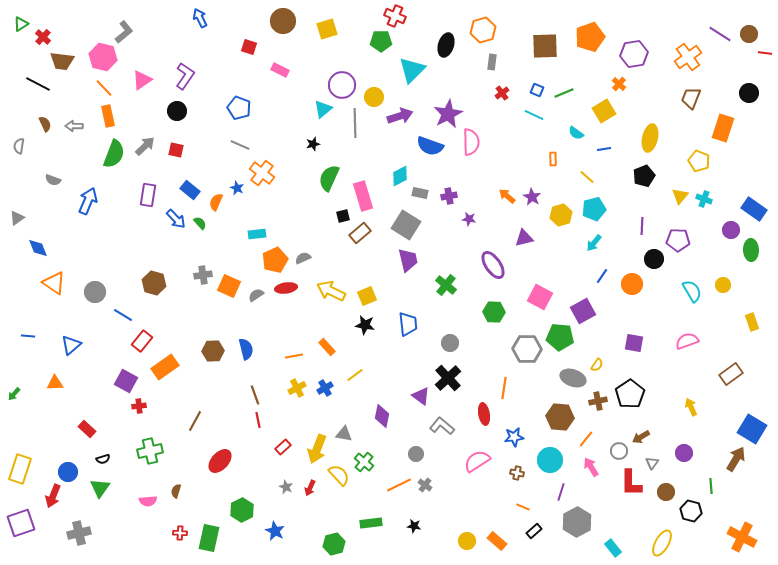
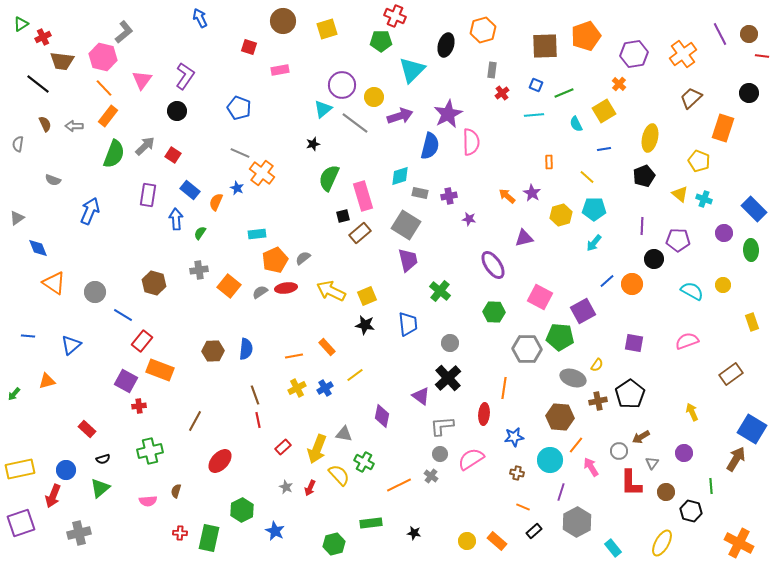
purple line at (720, 34): rotated 30 degrees clockwise
red cross at (43, 37): rotated 21 degrees clockwise
orange pentagon at (590, 37): moved 4 px left, 1 px up
red line at (765, 53): moved 3 px left, 3 px down
orange cross at (688, 57): moved 5 px left, 3 px up
gray rectangle at (492, 62): moved 8 px down
pink rectangle at (280, 70): rotated 36 degrees counterclockwise
pink triangle at (142, 80): rotated 20 degrees counterclockwise
black line at (38, 84): rotated 10 degrees clockwise
blue square at (537, 90): moved 1 px left, 5 px up
brown trapezoid at (691, 98): rotated 25 degrees clockwise
cyan line at (534, 115): rotated 30 degrees counterclockwise
orange rectangle at (108, 116): rotated 50 degrees clockwise
gray line at (355, 123): rotated 52 degrees counterclockwise
cyan semicircle at (576, 133): moved 9 px up; rotated 28 degrees clockwise
gray line at (240, 145): moved 8 px down
gray semicircle at (19, 146): moved 1 px left, 2 px up
blue semicircle at (430, 146): rotated 96 degrees counterclockwise
red square at (176, 150): moved 3 px left, 5 px down; rotated 21 degrees clockwise
orange rectangle at (553, 159): moved 4 px left, 3 px down
cyan diamond at (400, 176): rotated 10 degrees clockwise
yellow triangle at (680, 196): moved 2 px up; rotated 30 degrees counterclockwise
purple star at (532, 197): moved 4 px up
blue arrow at (88, 201): moved 2 px right, 10 px down
cyan pentagon at (594, 209): rotated 15 degrees clockwise
blue rectangle at (754, 209): rotated 10 degrees clockwise
blue arrow at (176, 219): rotated 140 degrees counterclockwise
green semicircle at (200, 223): moved 10 px down; rotated 104 degrees counterclockwise
purple circle at (731, 230): moved 7 px left, 3 px down
gray semicircle at (303, 258): rotated 14 degrees counterclockwise
gray cross at (203, 275): moved 4 px left, 5 px up
blue line at (602, 276): moved 5 px right, 5 px down; rotated 14 degrees clockwise
green cross at (446, 285): moved 6 px left, 6 px down
orange square at (229, 286): rotated 15 degrees clockwise
cyan semicircle at (692, 291): rotated 30 degrees counterclockwise
gray semicircle at (256, 295): moved 4 px right, 3 px up
blue semicircle at (246, 349): rotated 20 degrees clockwise
orange rectangle at (165, 367): moved 5 px left, 3 px down; rotated 56 degrees clockwise
orange triangle at (55, 383): moved 8 px left, 2 px up; rotated 12 degrees counterclockwise
yellow arrow at (691, 407): moved 1 px right, 5 px down
red ellipse at (484, 414): rotated 15 degrees clockwise
gray L-shape at (442, 426): rotated 45 degrees counterclockwise
orange line at (586, 439): moved 10 px left, 6 px down
gray circle at (416, 454): moved 24 px right
pink semicircle at (477, 461): moved 6 px left, 2 px up
green cross at (364, 462): rotated 12 degrees counterclockwise
yellow rectangle at (20, 469): rotated 60 degrees clockwise
blue circle at (68, 472): moved 2 px left, 2 px up
gray cross at (425, 485): moved 6 px right, 9 px up
green triangle at (100, 488): rotated 15 degrees clockwise
black star at (414, 526): moved 7 px down
orange cross at (742, 537): moved 3 px left, 6 px down
